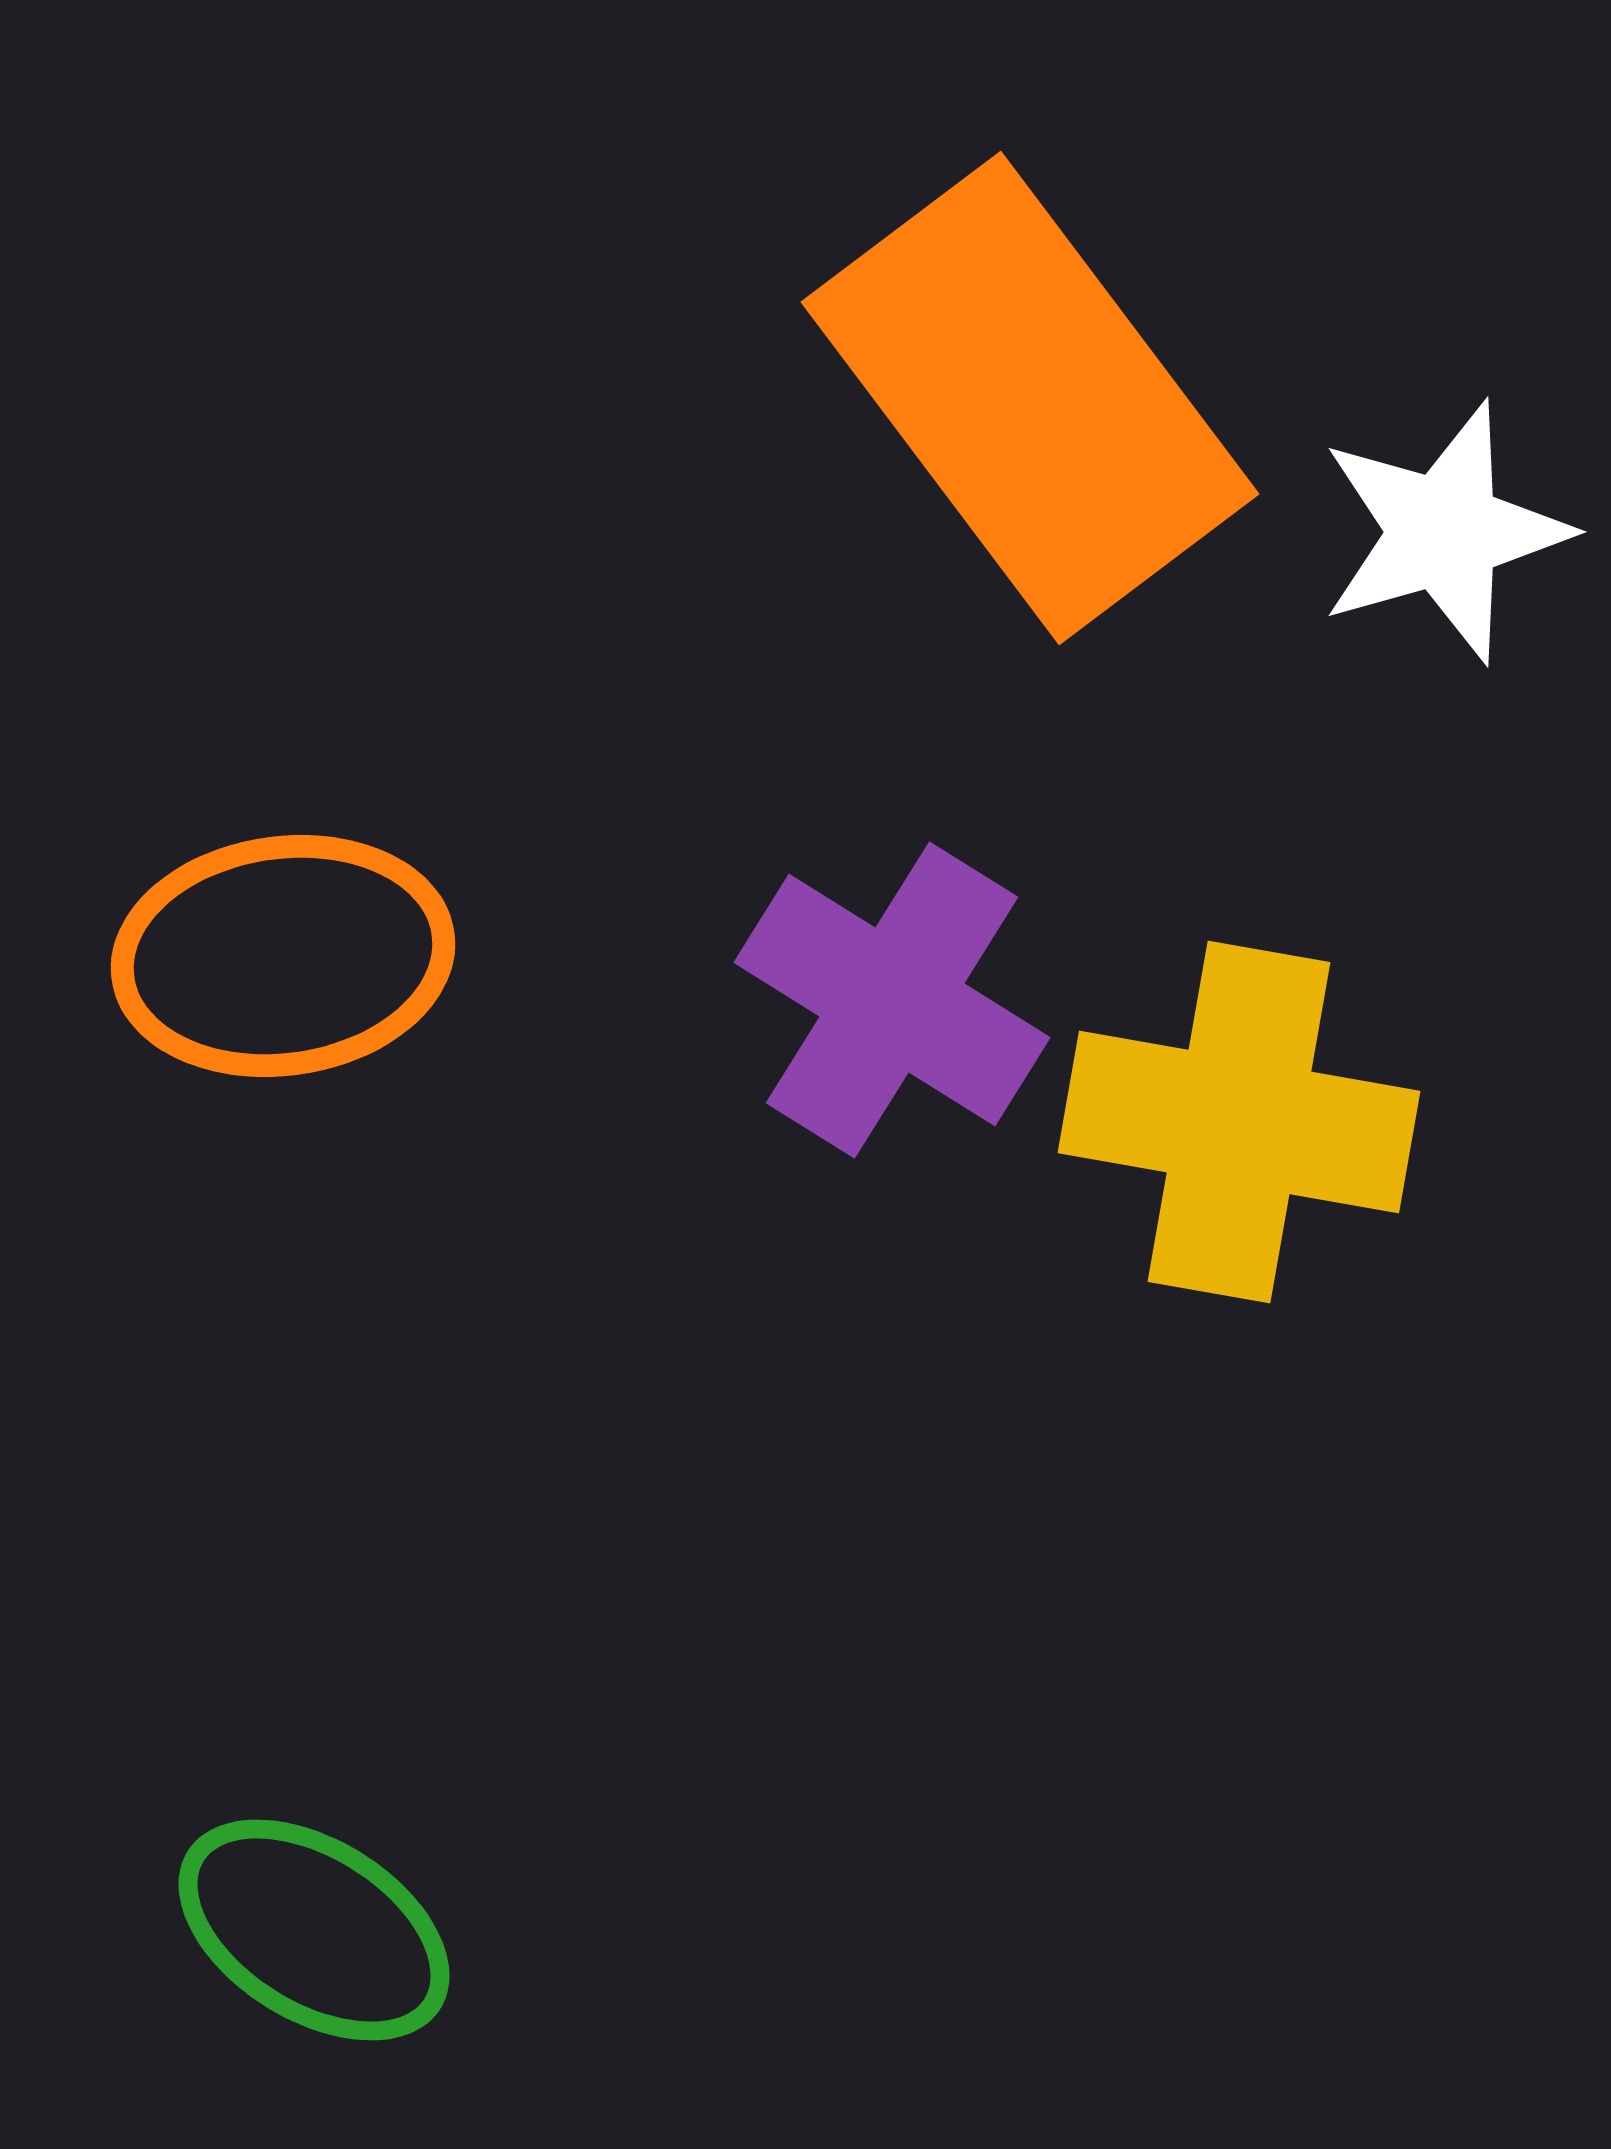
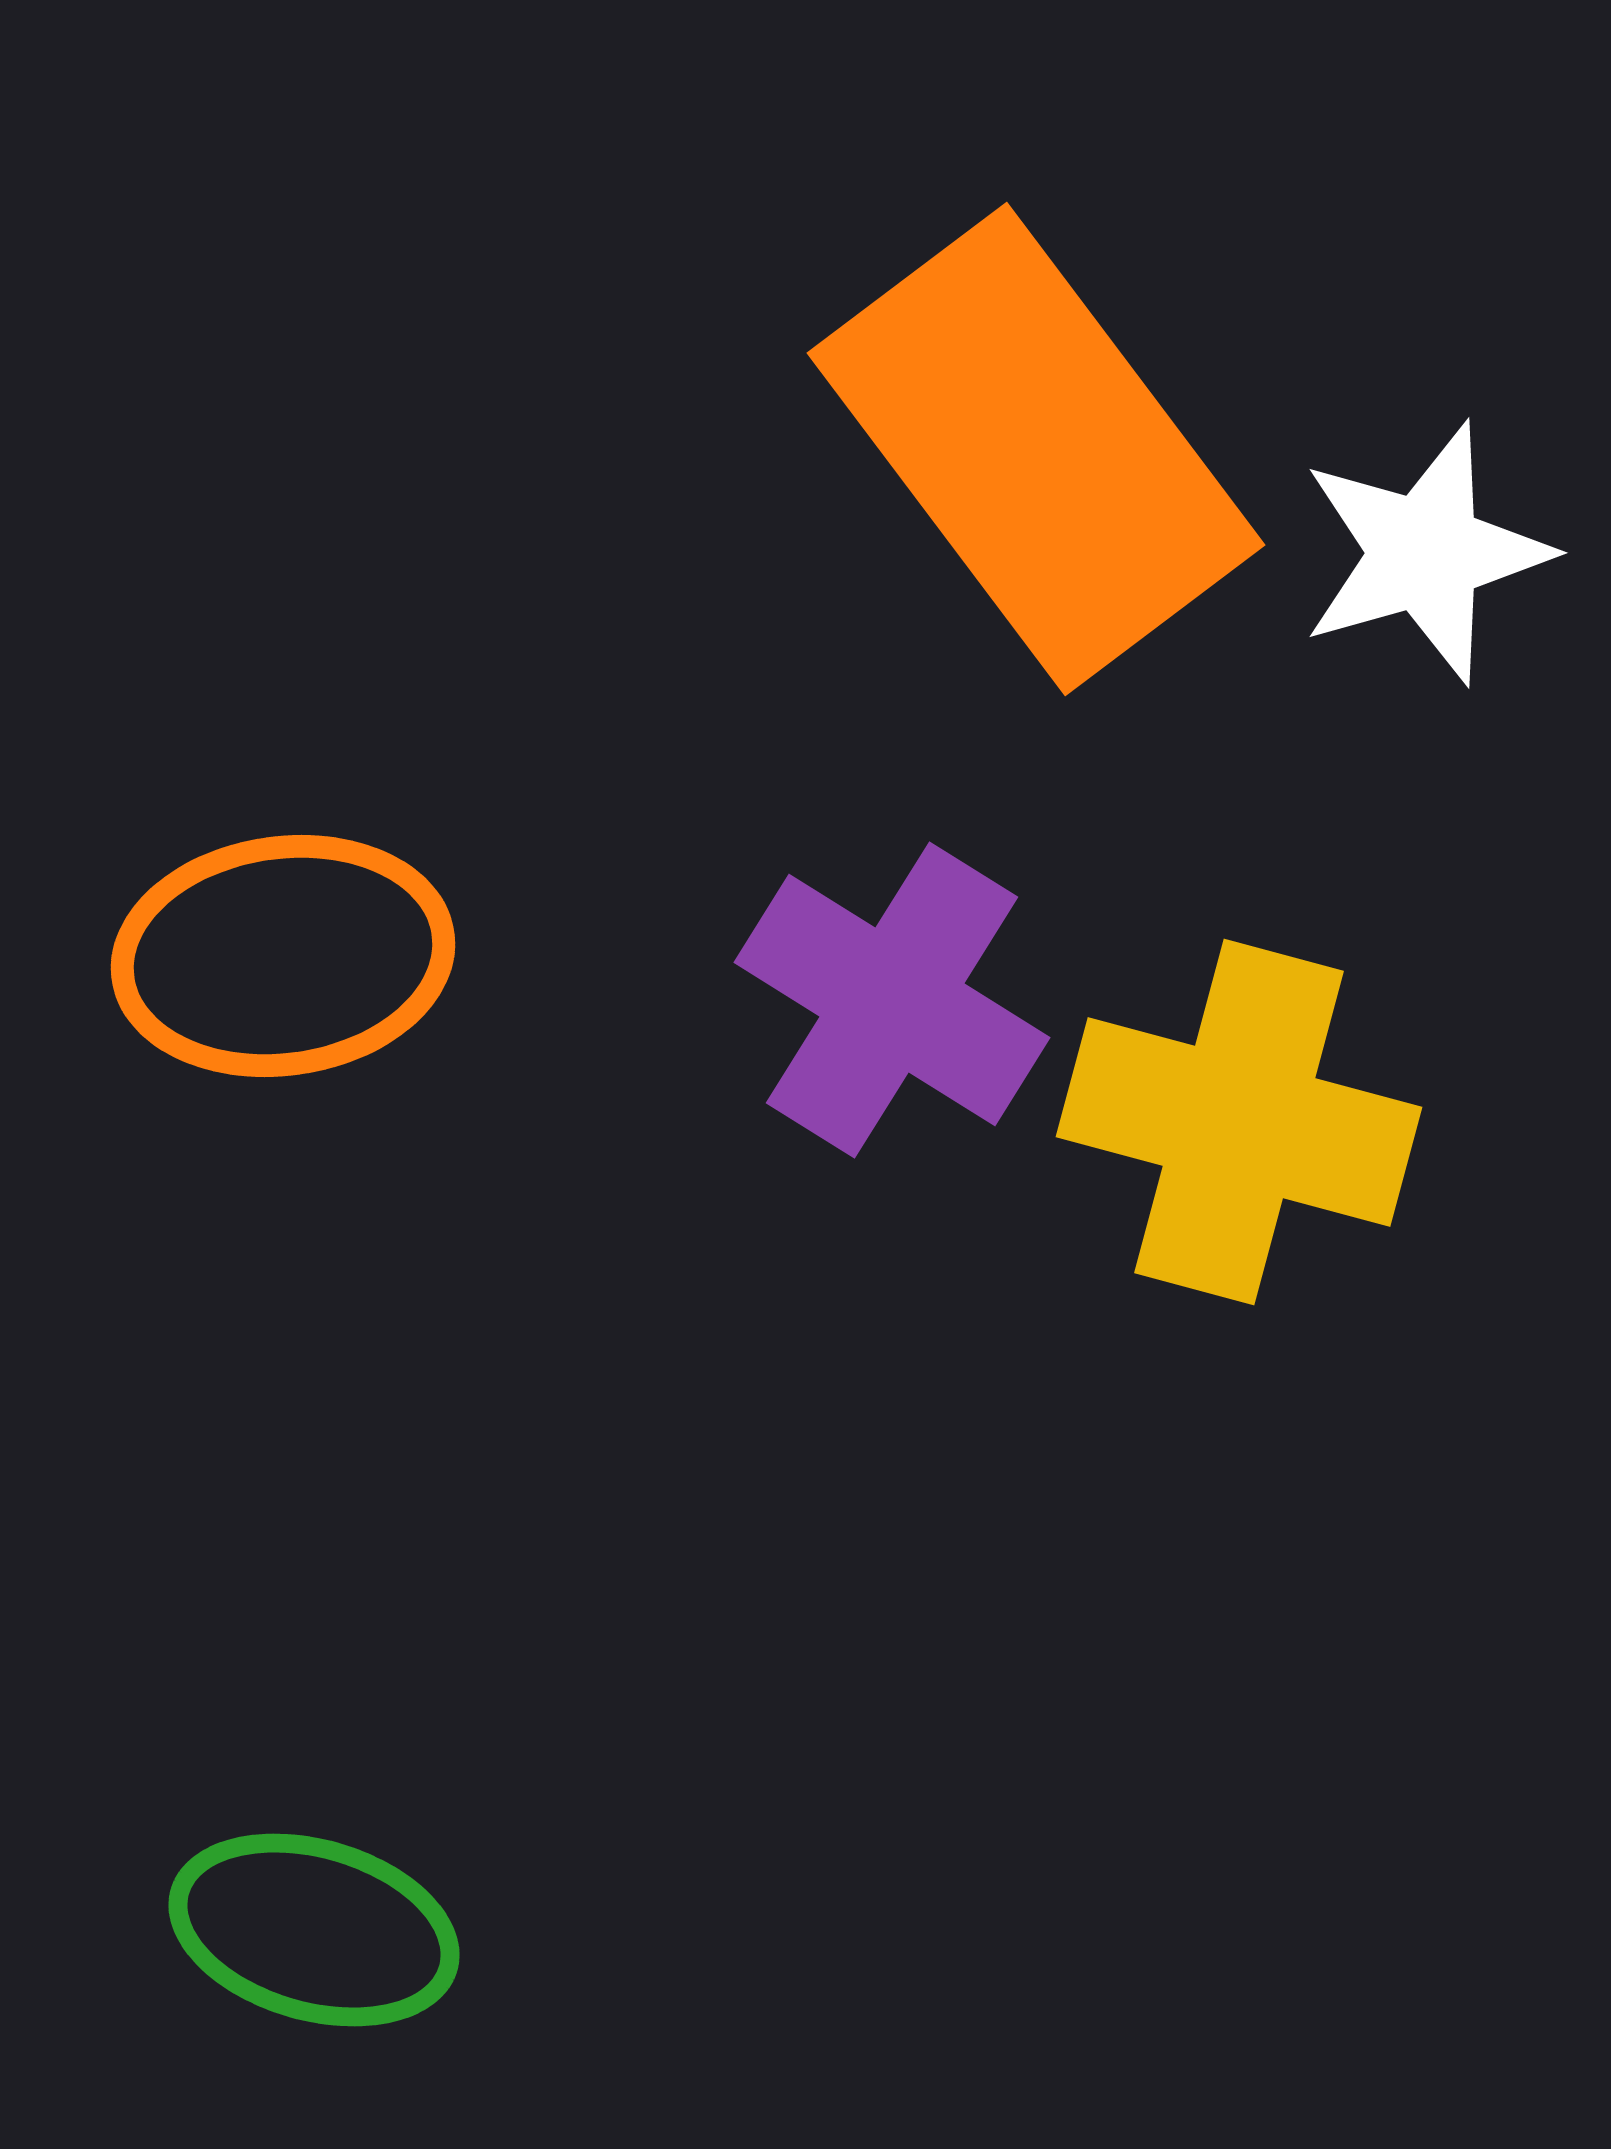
orange rectangle: moved 6 px right, 51 px down
white star: moved 19 px left, 21 px down
yellow cross: rotated 5 degrees clockwise
green ellipse: rotated 16 degrees counterclockwise
